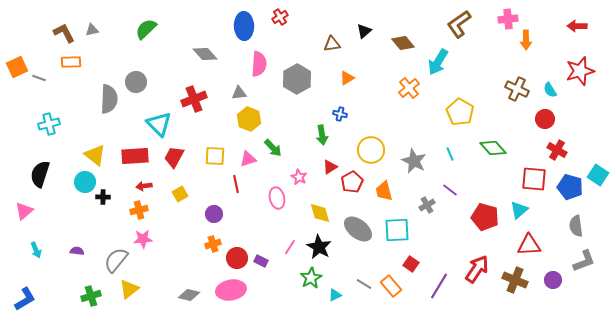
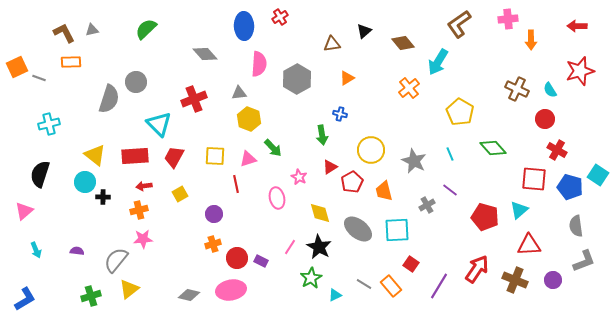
orange arrow at (526, 40): moved 5 px right
gray semicircle at (109, 99): rotated 16 degrees clockwise
